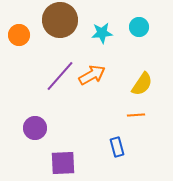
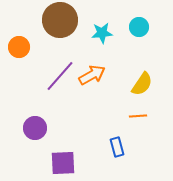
orange circle: moved 12 px down
orange line: moved 2 px right, 1 px down
